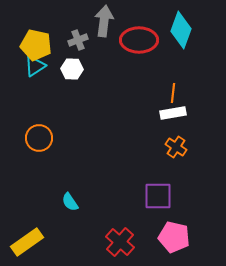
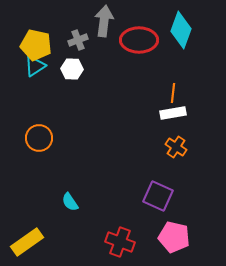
purple square: rotated 24 degrees clockwise
red cross: rotated 20 degrees counterclockwise
